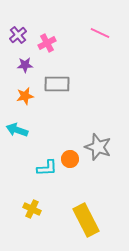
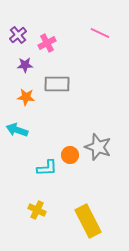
orange star: moved 1 px right, 1 px down; rotated 18 degrees clockwise
orange circle: moved 4 px up
yellow cross: moved 5 px right, 1 px down
yellow rectangle: moved 2 px right, 1 px down
